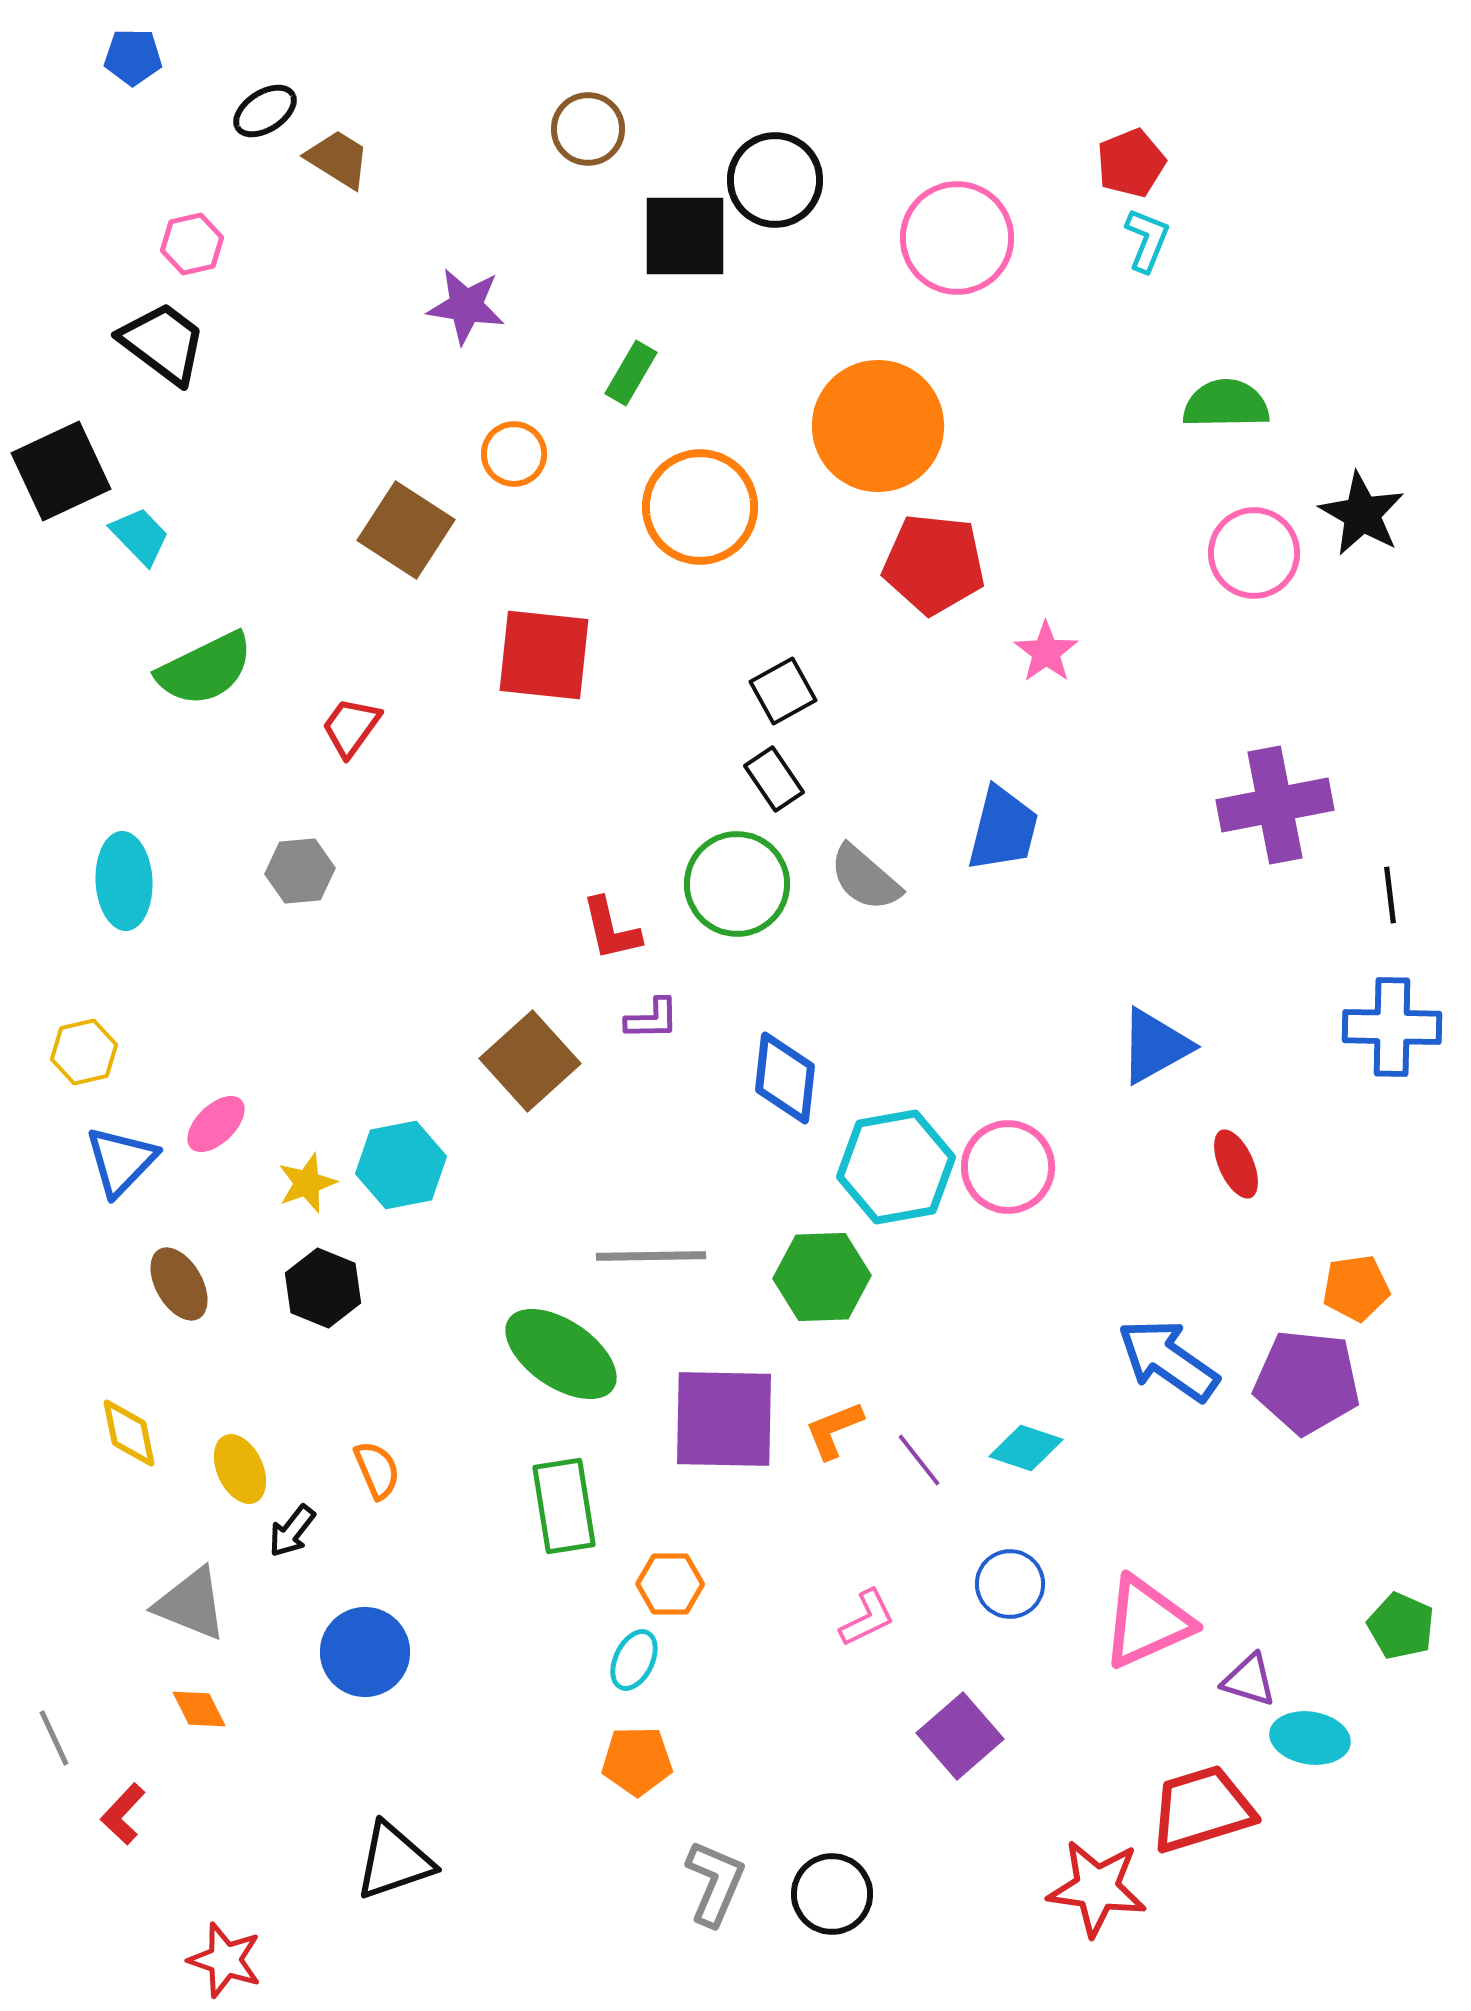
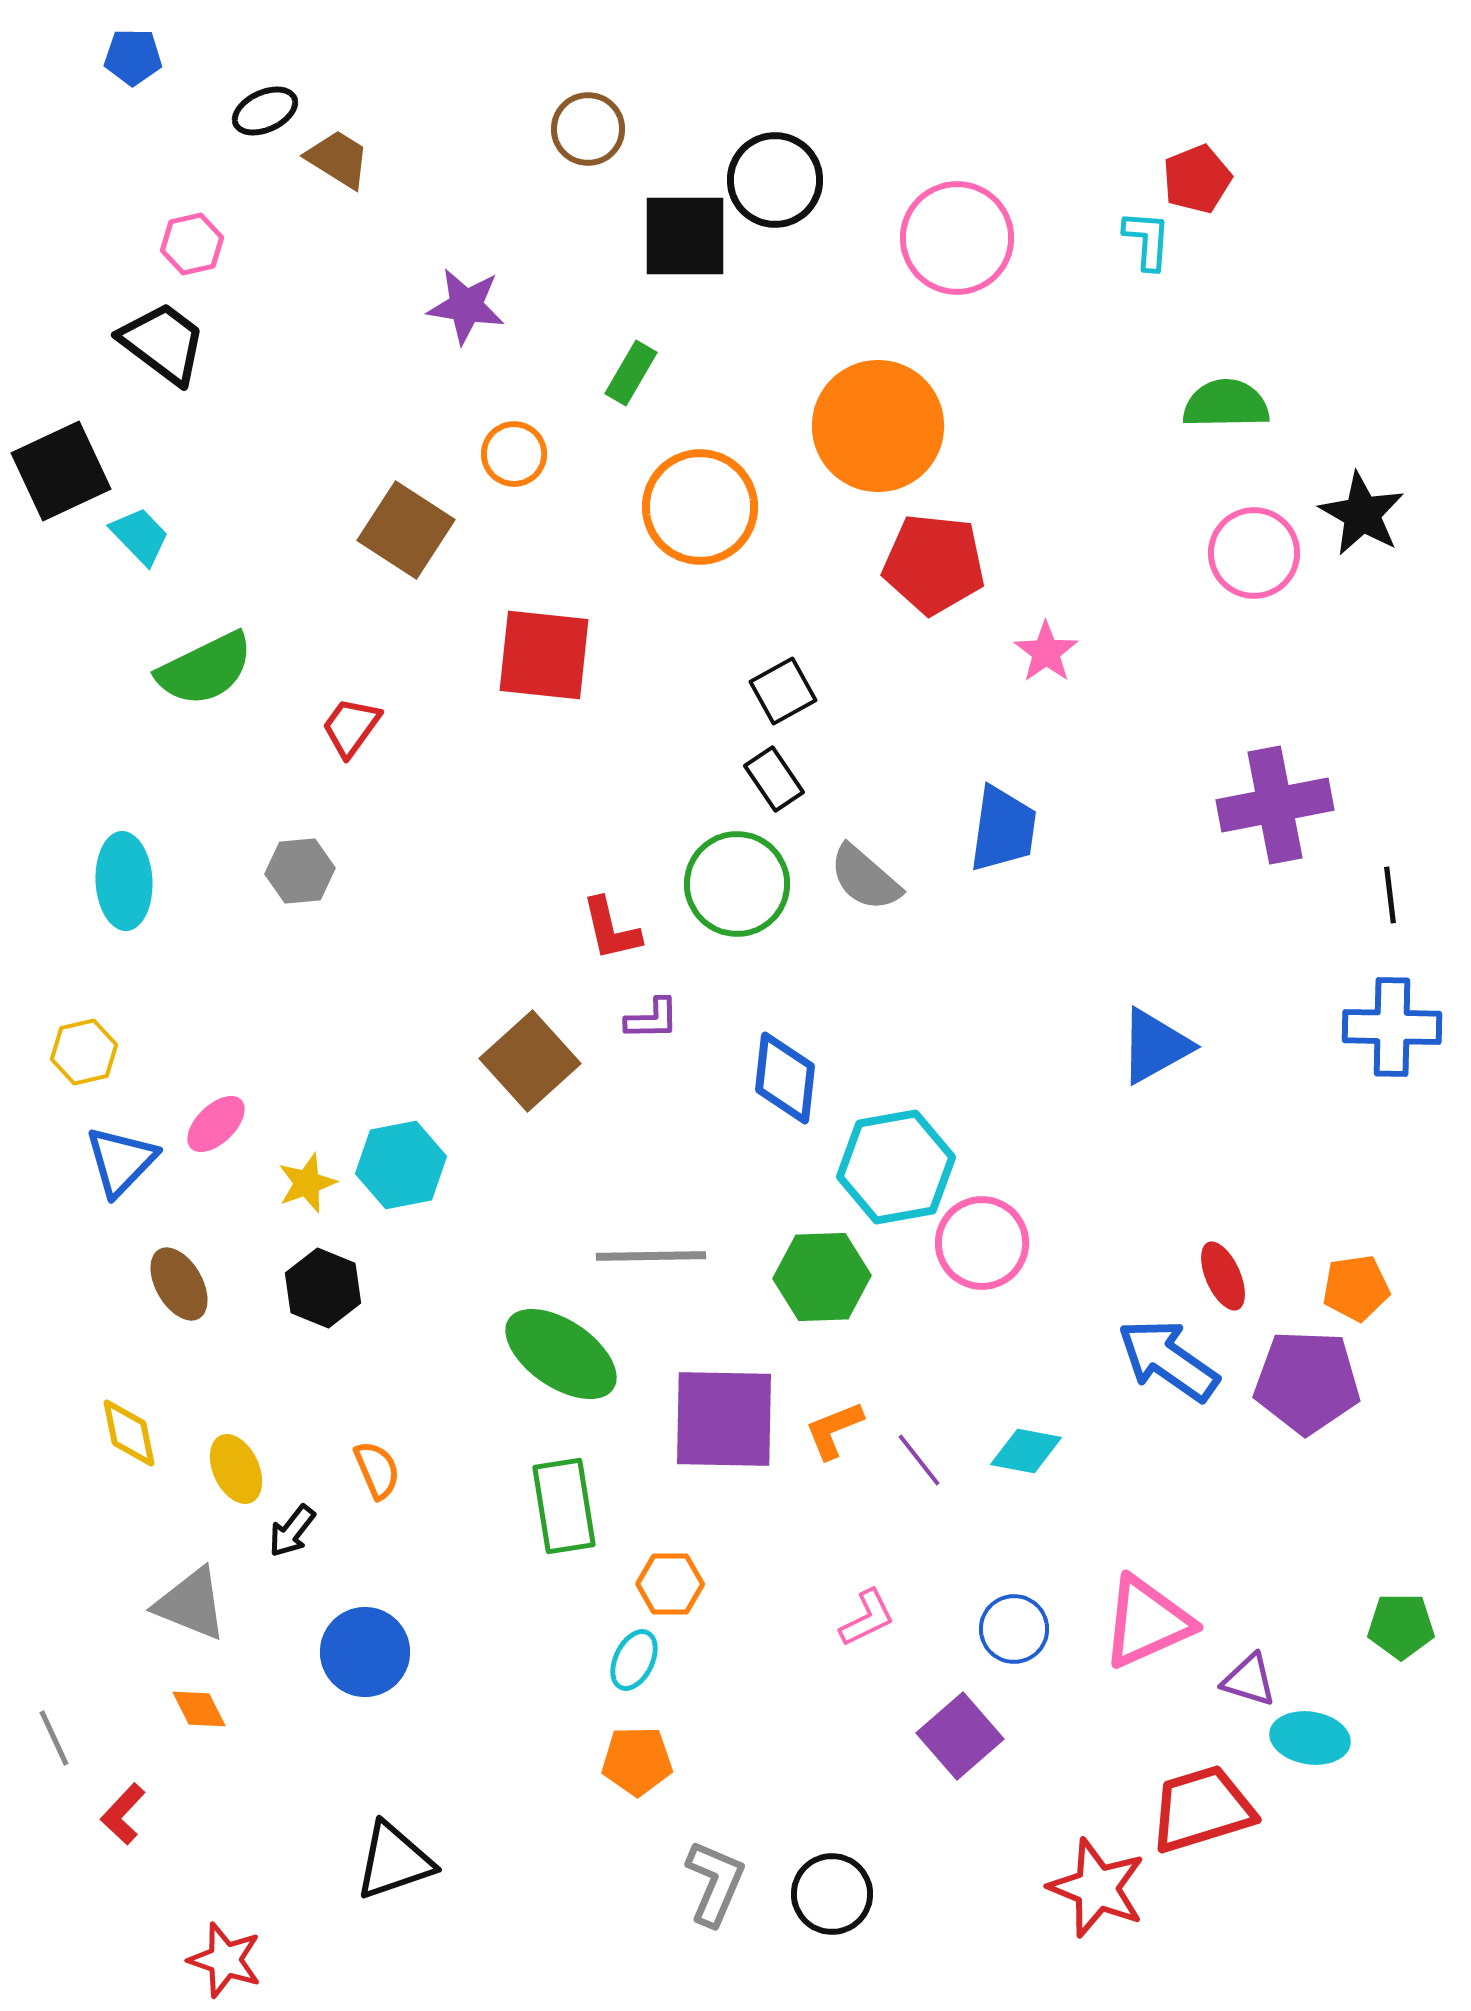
black ellipse at (265, 111): rotated 8 degrees clockwise
red pentagon at (1131, 163): moved 66 px right, 16 px down
cyan L-shape at (1147, 240): rotated 18 degrees counterclockwise
blue trapezoid at (1003, 829): rotated 6 degrees counterclockwise
red ellipse at (1236, 1164): moved 13 px left, 112 px down
pink circle at (1008, 1167): moved 26 px left, 76 px down
purple pentagon at (1307, 1382): rotated 4 degrees counterclockwise
cyan diamond at (1026, 1448): moved 3 px down; rotated 8 degrees counterclockwise
yellow ellipse at (240, 1469): moved 4 px left
blue circle at (1010, 1584): moved 4 px right, 45 px down
green pentagon at (1401, 1626): rotated 24 degrees counterclockwise
red star at (1097, 1888): rotated 14 degrees clockwise
